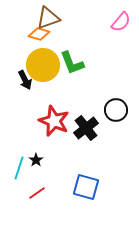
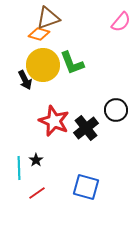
cyan line: rotated 20 degrees counterclockwise
